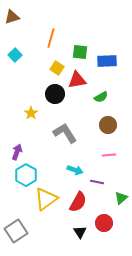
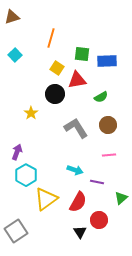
green square: moved 2 px right, 2 px down
gray L-shape: moved 11 px right, 5 px up
red circle: moved 5 px left, 3 px up
